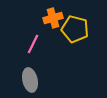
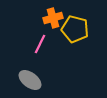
pink line: moved 7 px right
gray ellipse: rotated 40 degrees counterclockwise
